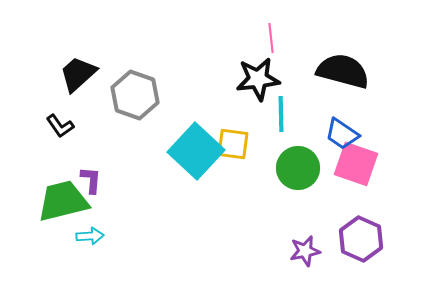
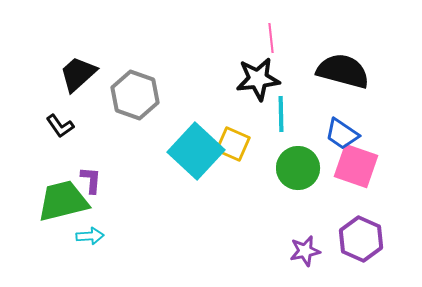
yellow square: rotated 16 degrees clockwise
pink square: moved 2 px down
